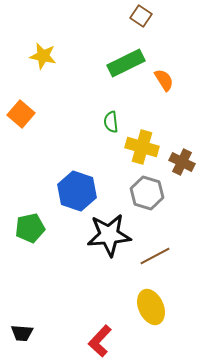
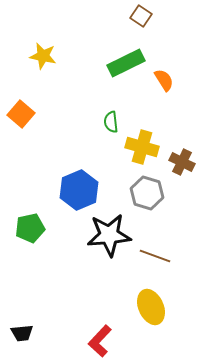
blue hexagon: moved 2 px right, 1 px up; rotated 18 degrees clockwise
brown line: rotated 48 degrees clockwise
black trapezoid: rotated 10 degrees counterclockwise
